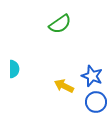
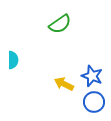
cyan semicircle: moved 1 px left, 9 px up
yellow arrow: moved 2 px up
blue circle: moved 2 px left
